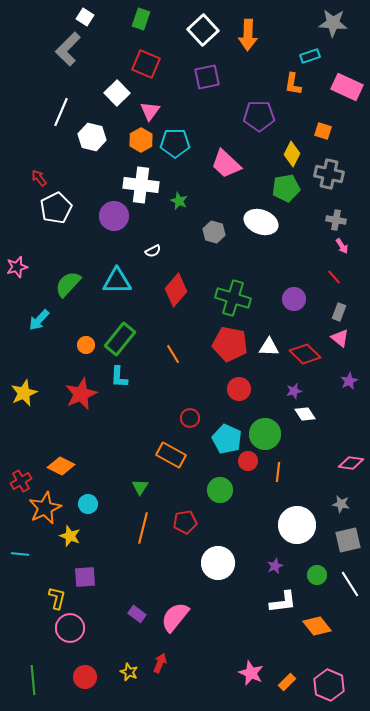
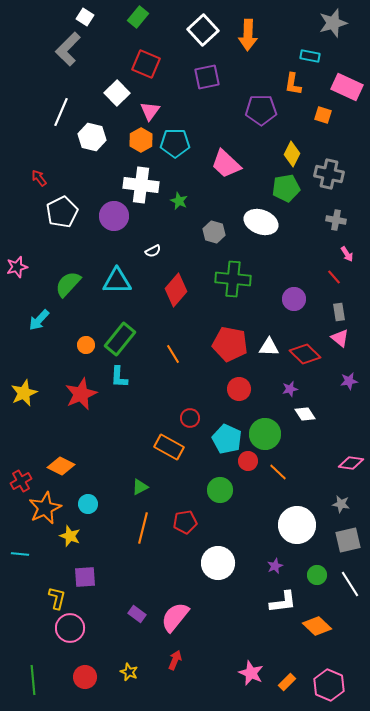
green rectangle at (141, 19): moved 3 px left, 2 px up; rotated 20 degrees clockwise
gray star at (333, 23): rotated 20 degrees counterclockwise
cyan rectangle at (310, 56): rotated 30 degrees clockwise
purple pentagon at (259, 116): moved 2 px right, 6 px up
orange square at (323, 131): moved 16 px up
white pentagon at (56, 208): moved 6 px right, 4 px down
pink arrow at (342, 246): moved 5 px right, 8 px down
green cross at (233, 298): moved 19 px up; rotated 12 degrees counterclockwise
gray rectangle at (339, 312): rotated 30 degrees counterclockwise
purple star at (349, 381): rotated 18 degrees clockwise
purple star at (294, 391): moved 4 px left, 2 px up
orange rectangle at (171, 455): moved 2 px left, 8 px up
orange line at (278, 472): rotated 54 degrees counterclockwise
green triangle at (140, 487): rotated 30 degrees clockwise
orange diamond at (317, 626): rotated 8 degrees counterclockwise
red arrow at (160, 663): moved 15 px right, 3 px up
